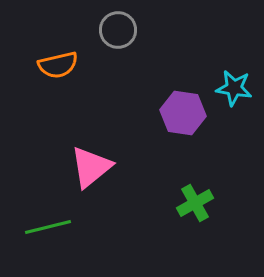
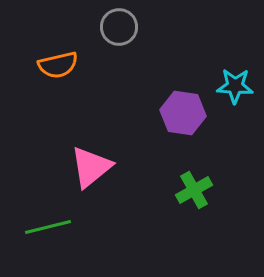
gray circle: moved 1 px right, 3 px up
cyan star: moved 1 px right, 2 px up; rotated 6 degrees counterclockwise
green cross: moved 1 px left, 13 px up
